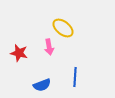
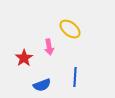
yellow ellipse: moved 7 px right, 1 px down
red star: moved 5 px right, 5 px down; rotated 24 degrees clockwise
